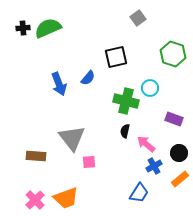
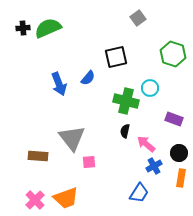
brown rectangle: moved 2 px right
orange rectangle: moved 1 px right, 1 px up; rotated 42 degrees counterclockwise
